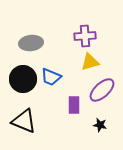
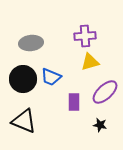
purple ellipse: moved 3 px right, 2 px down
purple rectangle: moved 3 px up
